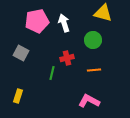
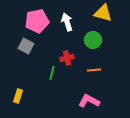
white arrow: moved 3 px right, 1 px up
gray square: moved 5 px right, 7 px up
